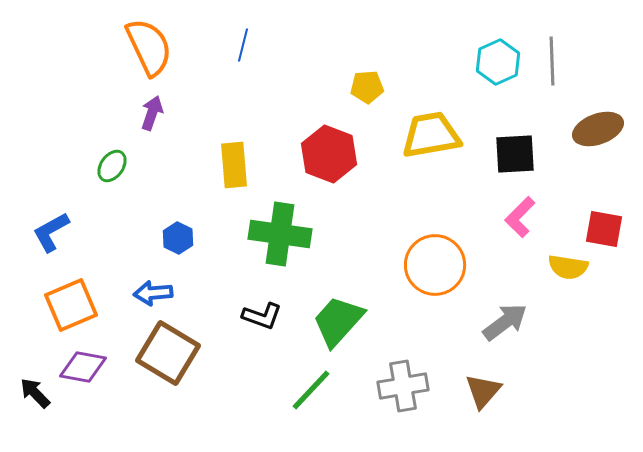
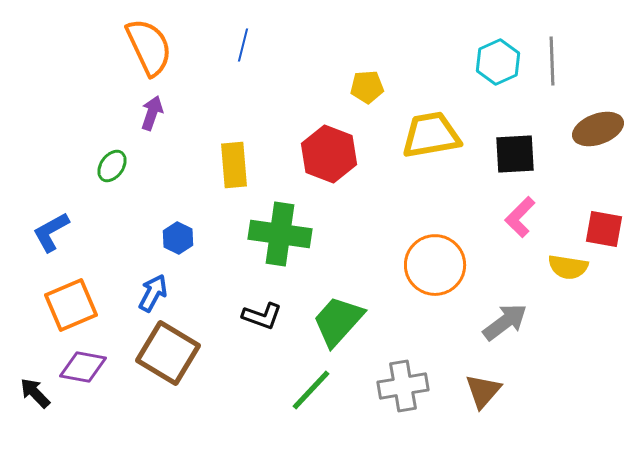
blue arrow: rotated 123 degrees clockwise
